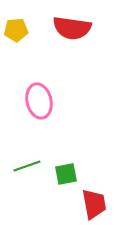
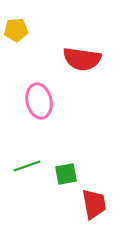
red semicircle: moved 10 px right, 31 px down
